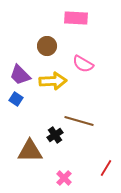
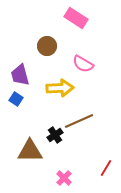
pink rectangle: rotated 30 degrees clockwise
purple trapezoid: rotated 30 degrees clockwise
yellow arrow: moved 7 px right, 7 px down
brown line: rotated 40 degrees counterclockwise
